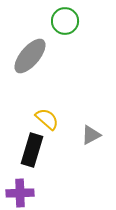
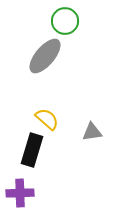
gray ellipse: moved 15 px right
gray triangle: moved 1 px right, 3 px up; rotated 20 degrees clockwise
